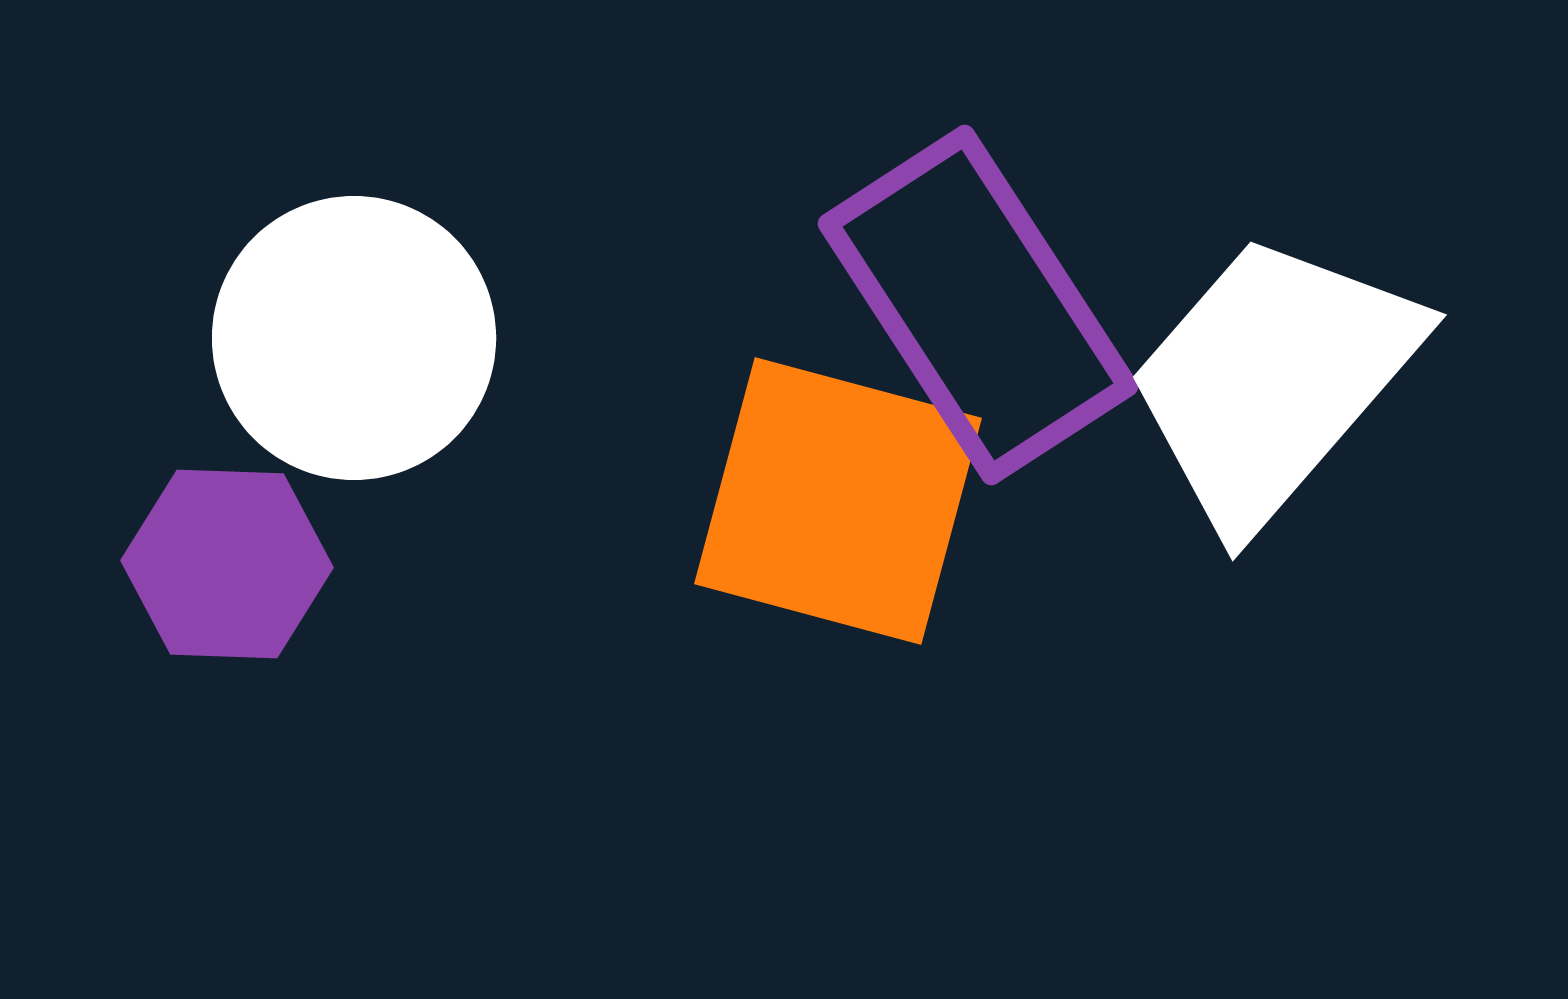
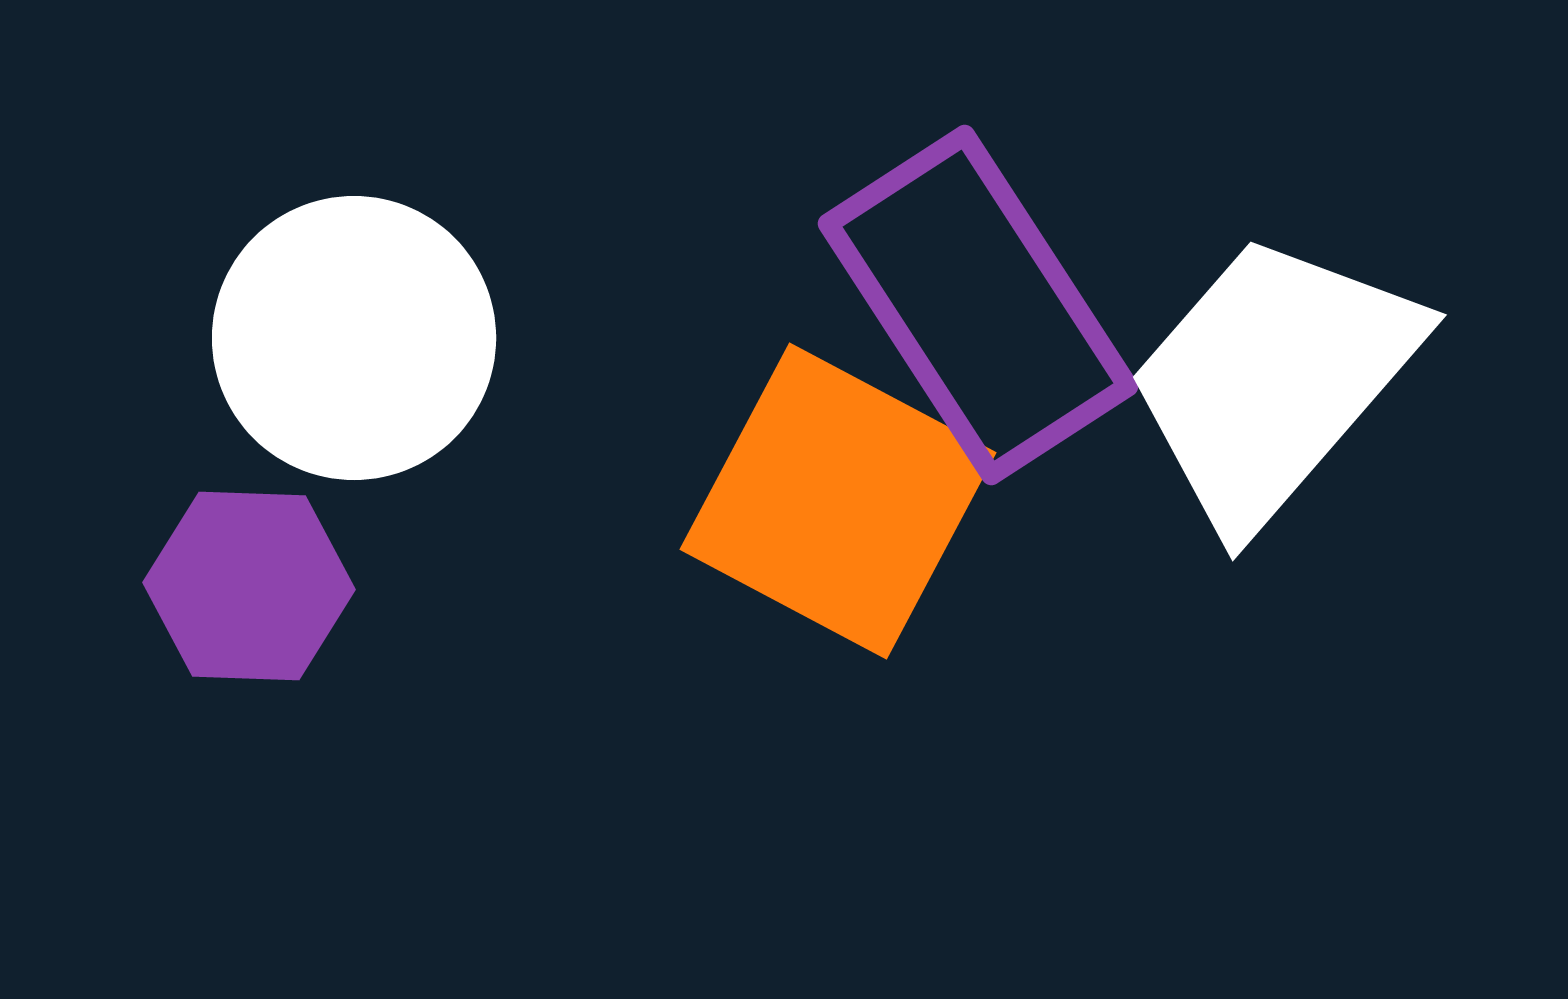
orange square: rotated 13 degrees clockwise
purple hexagon: moved 22 px right, 22 px down
